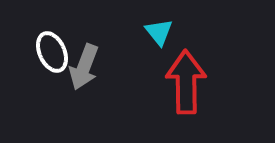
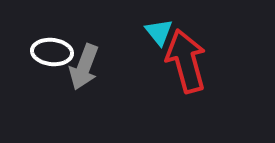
white ellipse: rotated 60 degrees counterclockwise
red arrow: moved 21 px up; rotated 14 degrees counterclockwise
